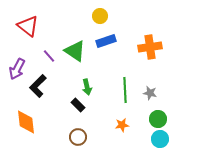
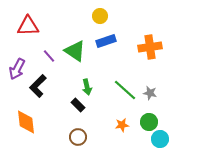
red triangle: rotated 40 degrees counterclockwise
green line: rotated 45 degrees counterclockwise
green circle: moved 9 px left, 3 px down
